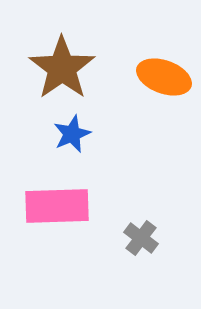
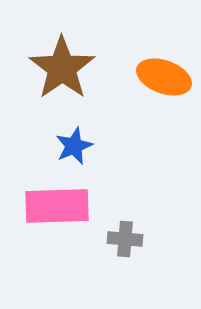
blue star: moved 2 px right, 12 px down
gray cross: moved 16 px left, 1 px down; rotated 32 degrees counterclockwise
